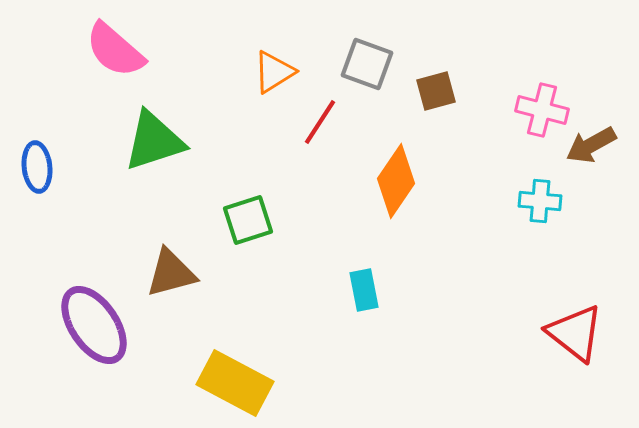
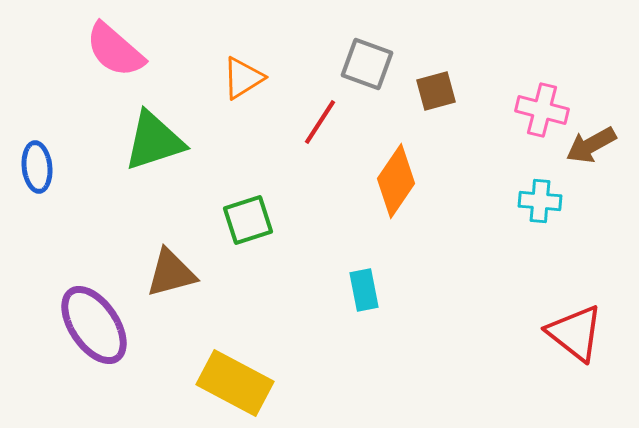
orange triangle: moved 31 px left, 6 px down
